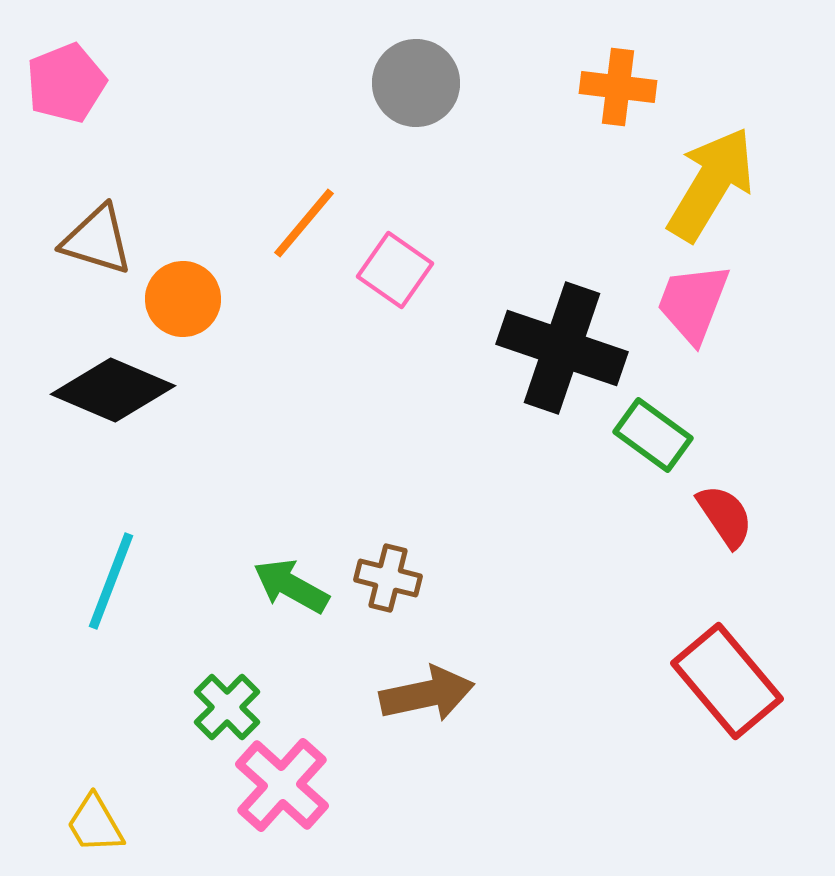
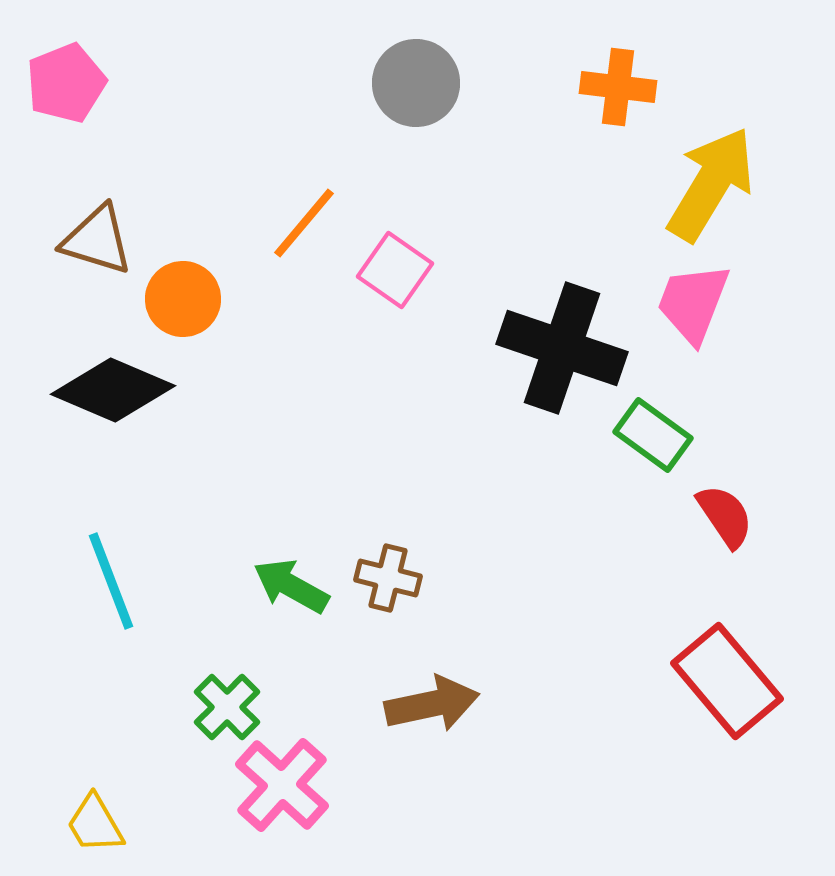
cyan line: rotated 42 degrees counterclockwise
brown arrow: moved 5 px right, 10 px down
